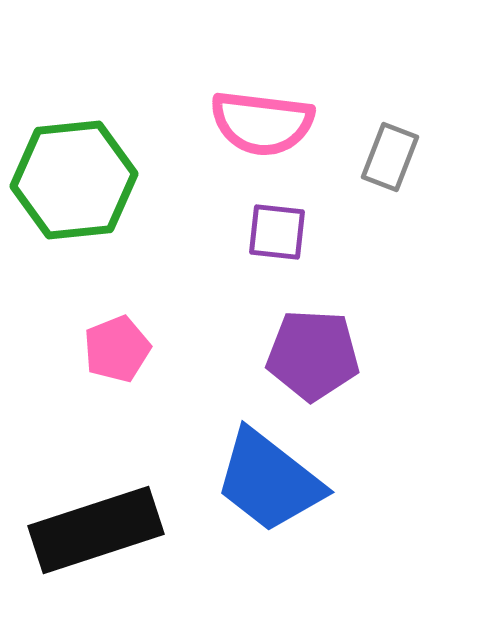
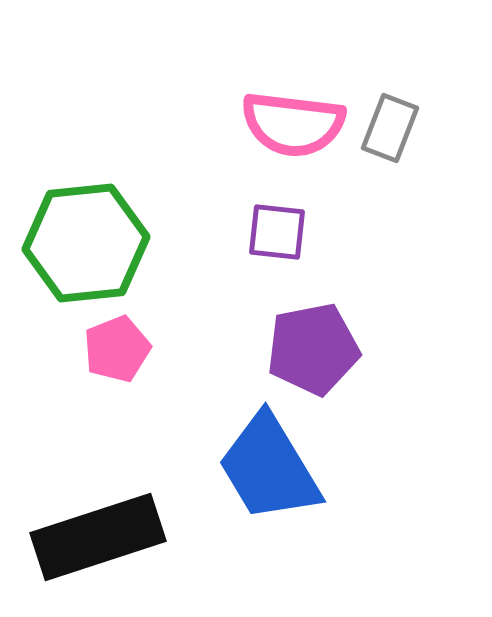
pink semicircle: moved 31 px right, 1 px down
gray rectangle: moved 29 px up
green hexagon: moved 12 px right, 63 px down
purple pentagon: moved 6 px up; rotated 14 degrees counterclockwise
blue trapezoid: moved 13 px up; rotated 21 degrees clockwise
black rectangle: moved 2 px right, 7 px down
